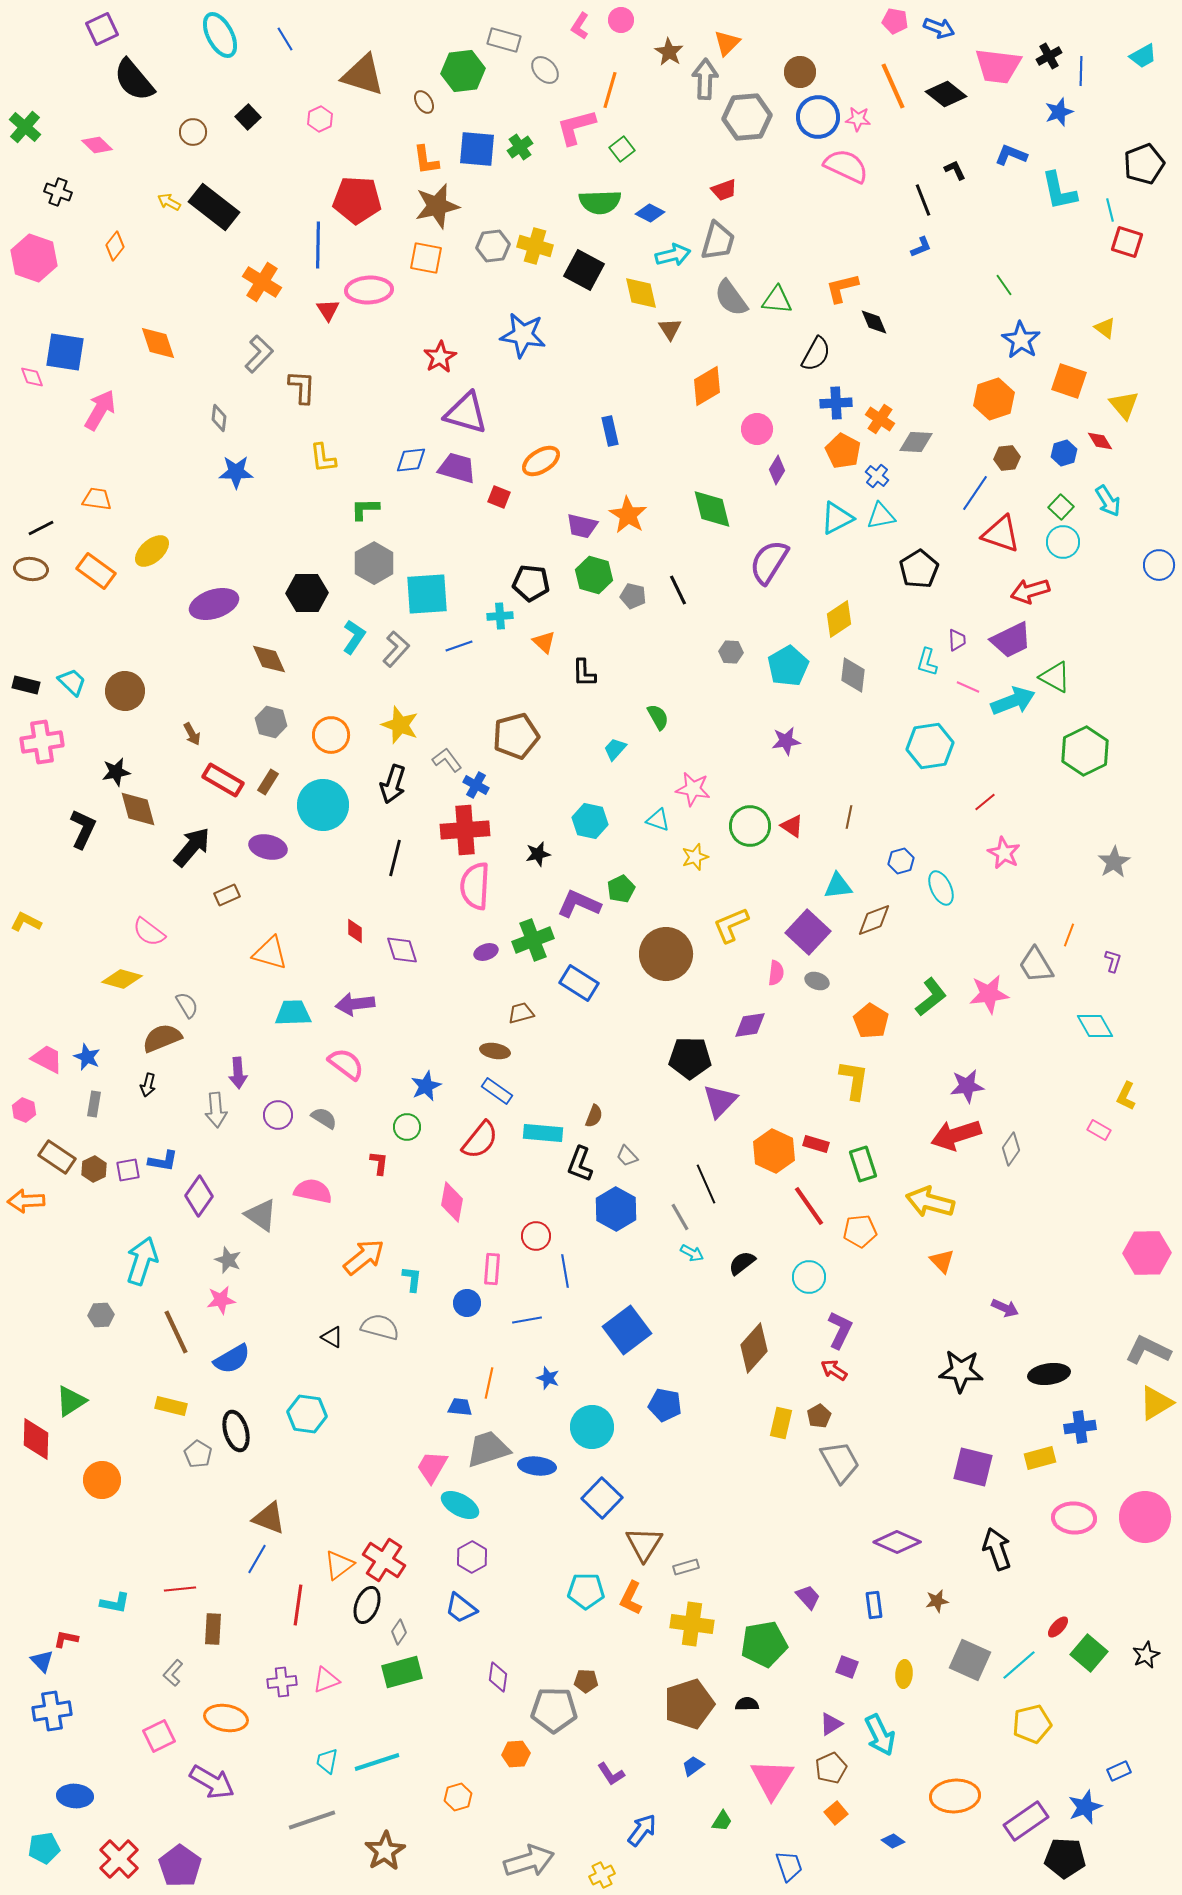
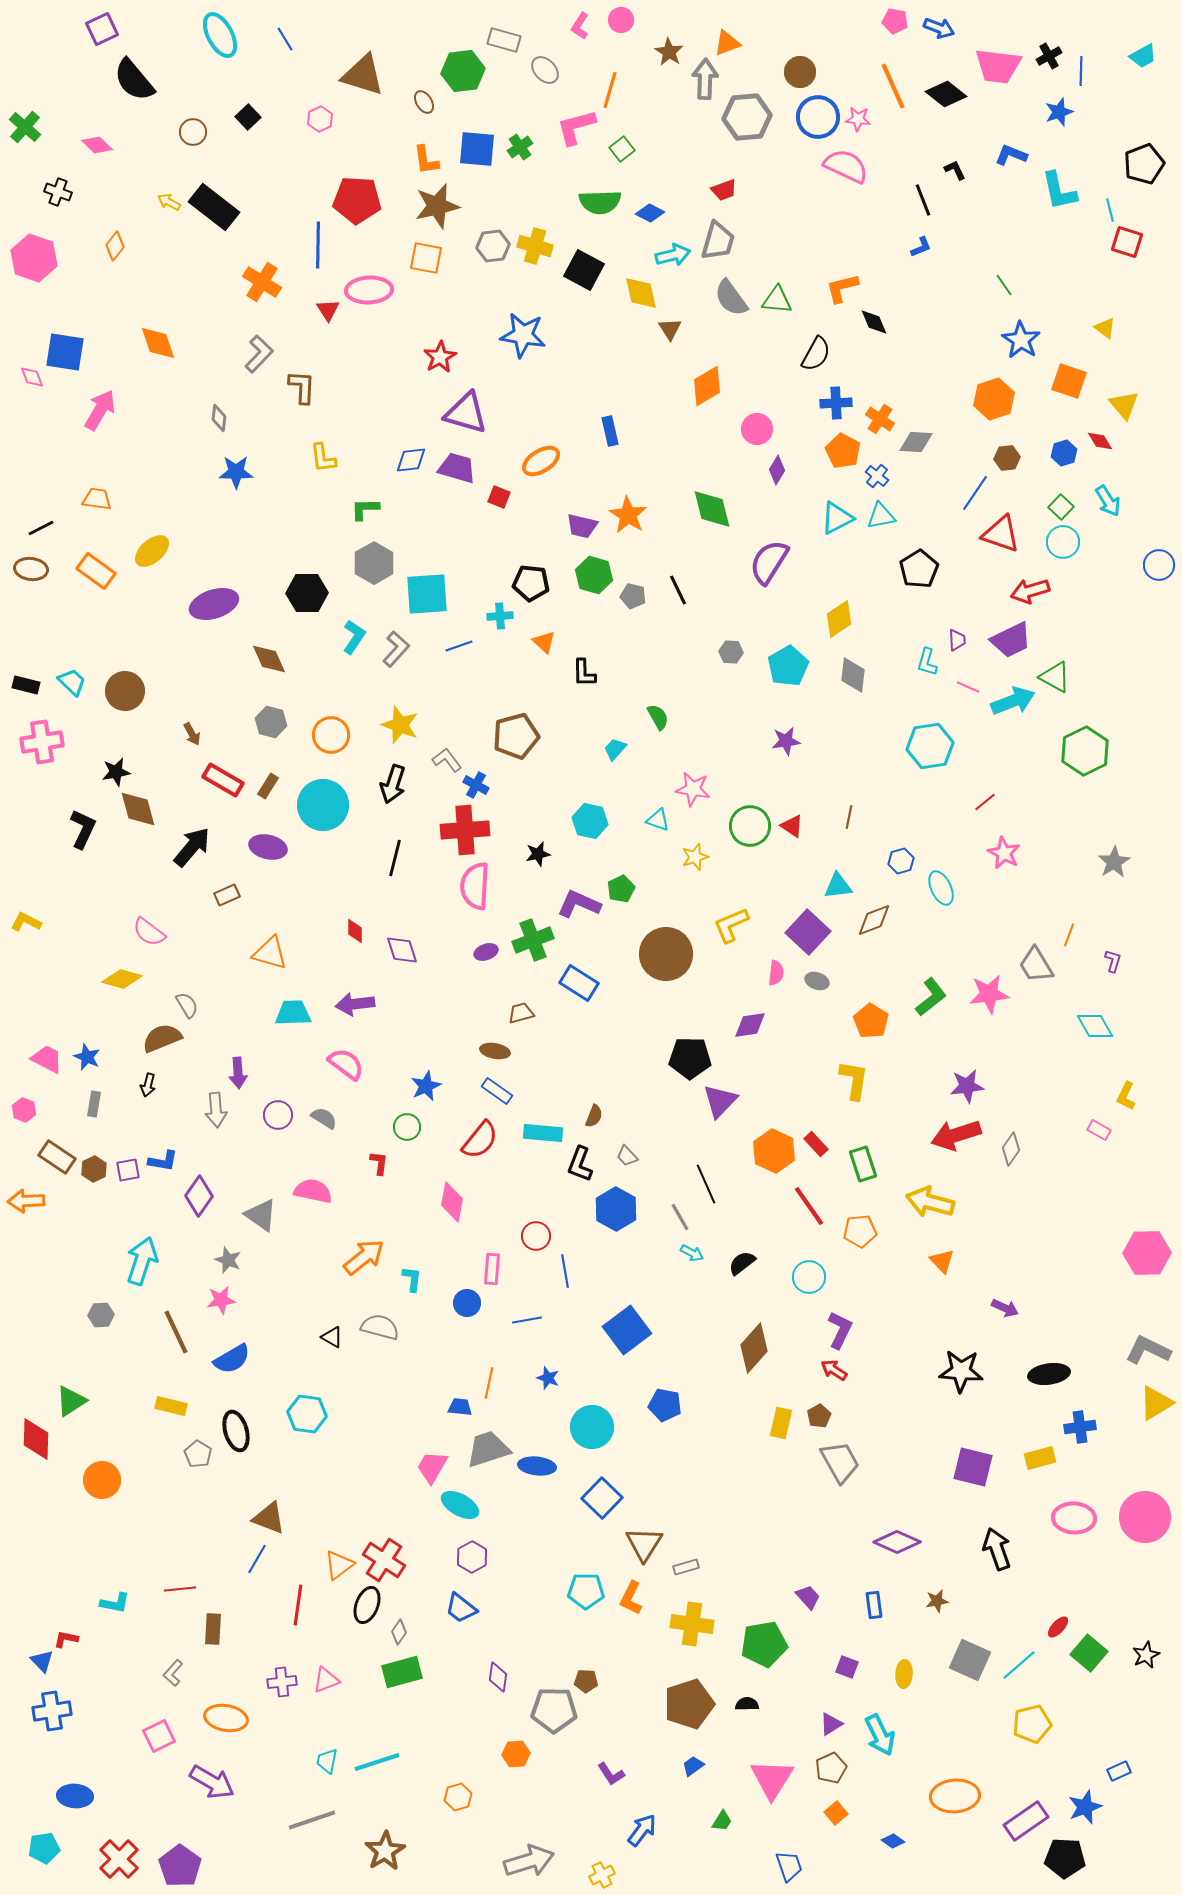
orange triangle at (727, 43): rotated 24 degrees clockwise
brown rectangle at (268, 782): moved 4 px down
red rectangle at (816, 1144): rotated 30 degrees clockwise
